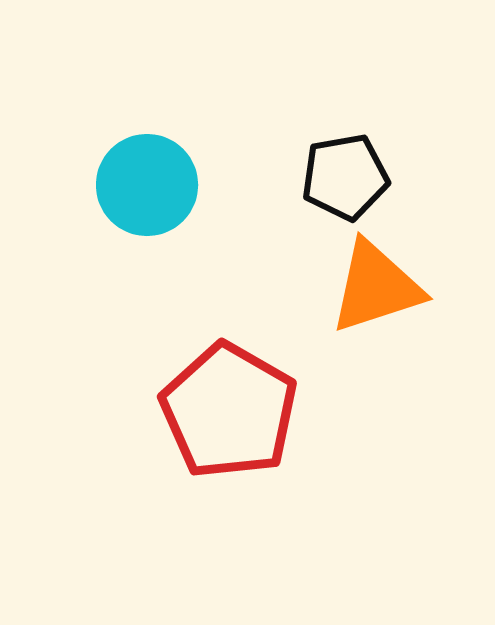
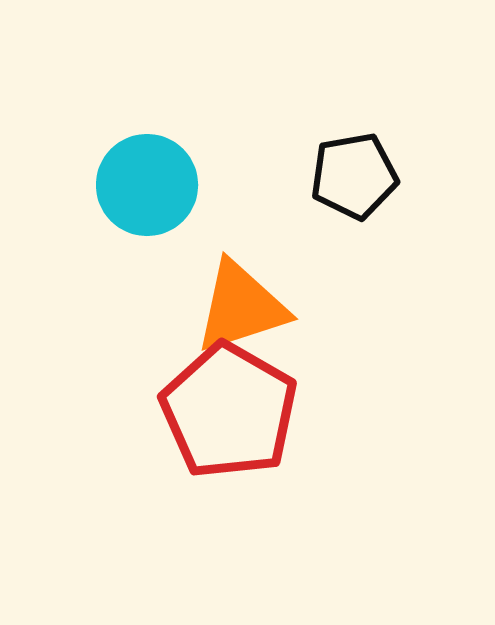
black pentagon: moved 9 px right, 1 px up
orange triangle: moved 135 px left, 20 px down
